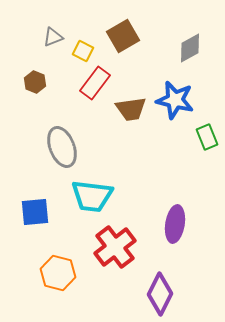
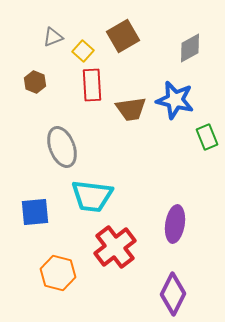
yellow square: rotated 15 degrees clockwise
red rectangle: moved 3 px left, 2 px down; rotated 40 degrees counterclockwise
purple diamond: moved 13 px right
